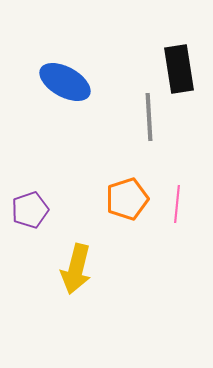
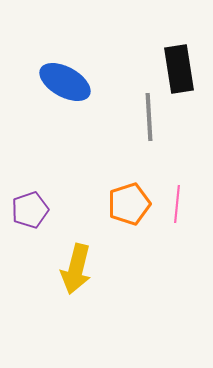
orange pentagon: moved 2 px right, 5 px down
